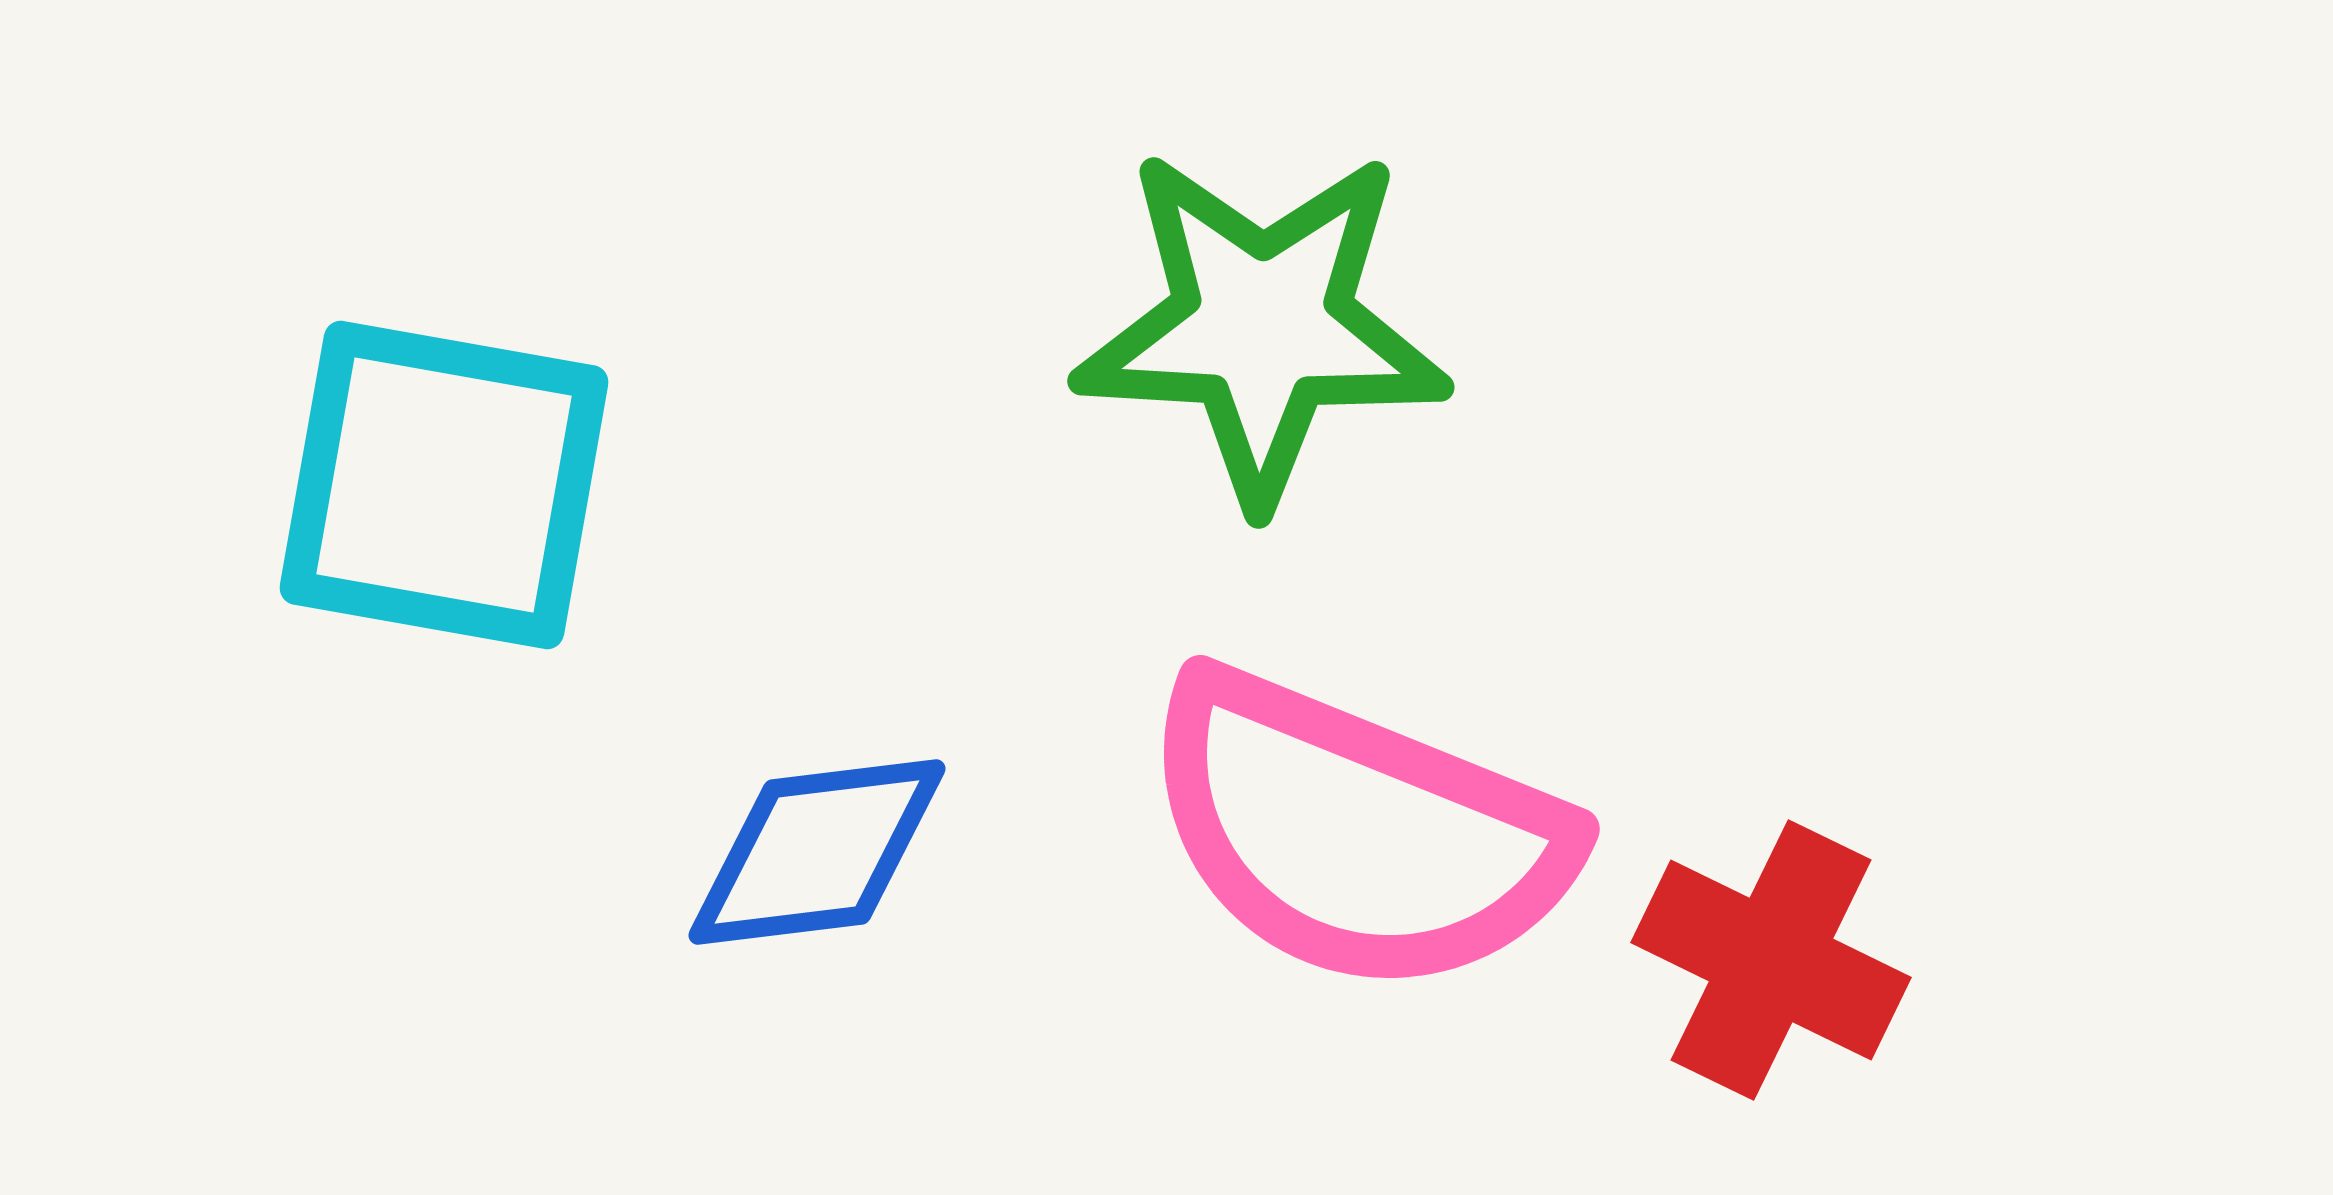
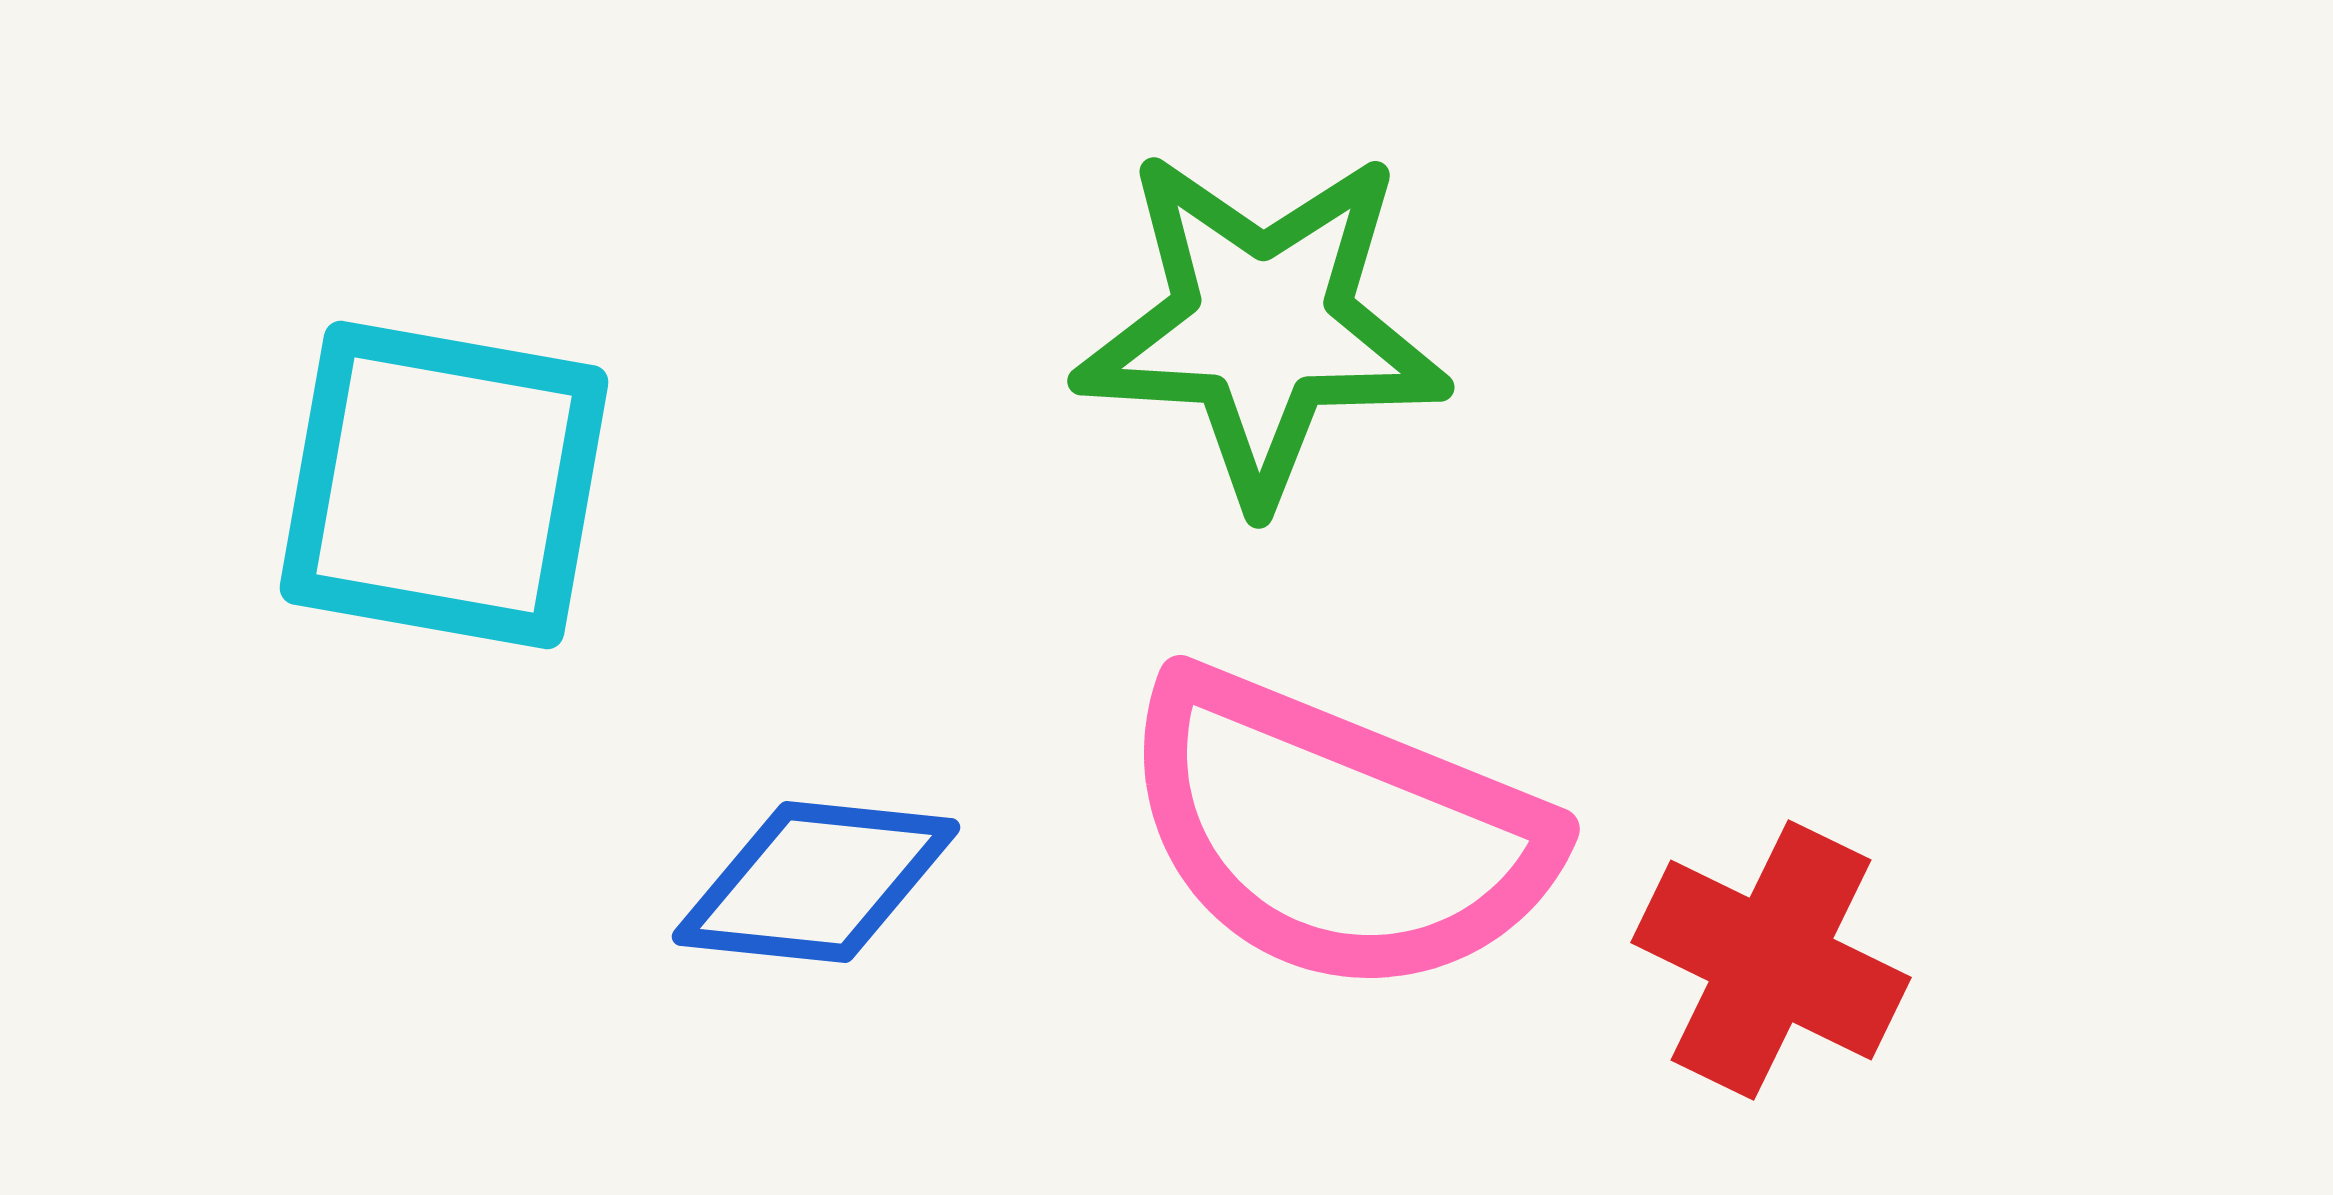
pink semicircle: moved 20 px left
blue diamond: moved 1 px left, 30 px down; rotated 13 degrees clockwise
